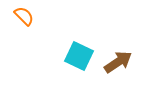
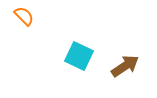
brown arrow: moved 7 px right, 4 px down
